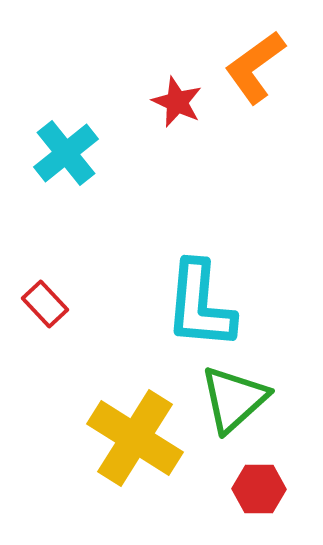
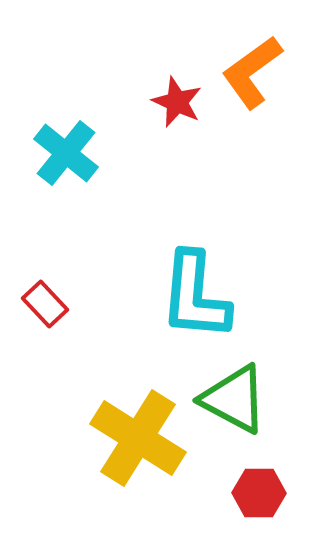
orange L-shape: moved 3 px left, 5 px down
cyan cross: rotated 12 degrees counterclockwise
cyan L-shape: moved 5 px left, 9 px up
green triangle: rotated 50 degrees counterclockwise
yellow cross: moved 3 px right
red hexagon: moved 4 px down
